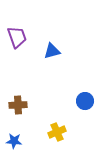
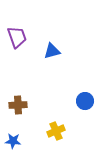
yellow cross: moved 1 px left, 1 px up
blue star: moved 1 px left
